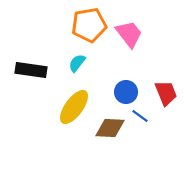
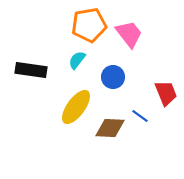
cyan semicircle: moved 3 px up
blue circle: moved 13 px left, 15 px up
yellow ellipse: moved 2 px right
